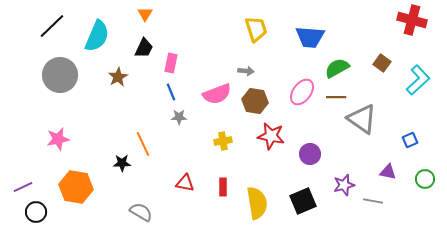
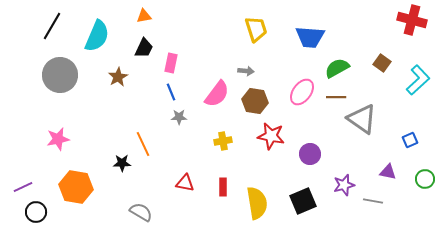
orange triangle: moved 1 px left, 2 px down; rotated 49 degrees clockwise
black line: rotated 16 degrees counterclockwise
pink semicircle: rotated 32 degrees counterclockwise
